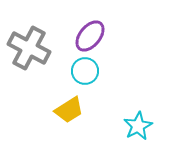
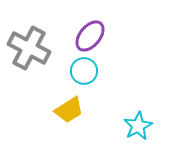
cyan circle: moved 1 px left
